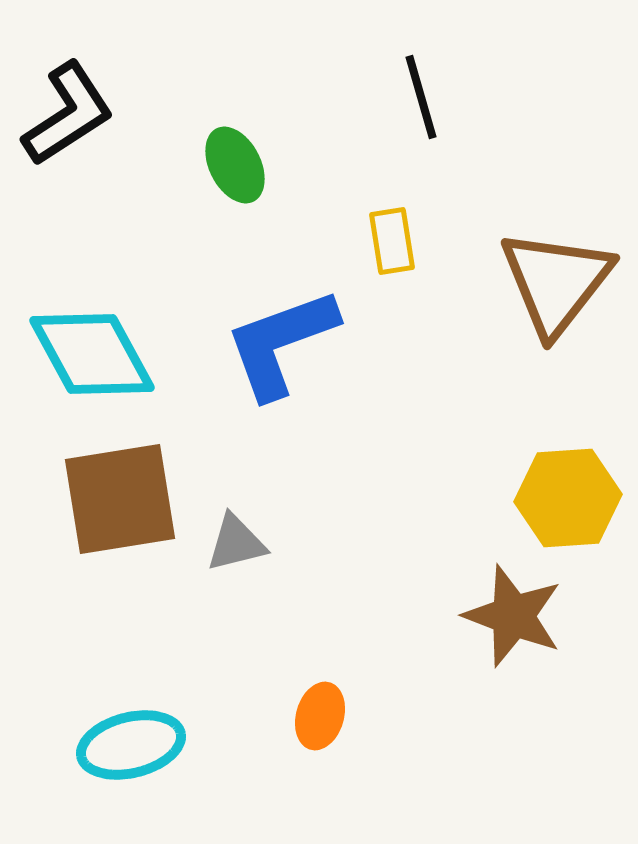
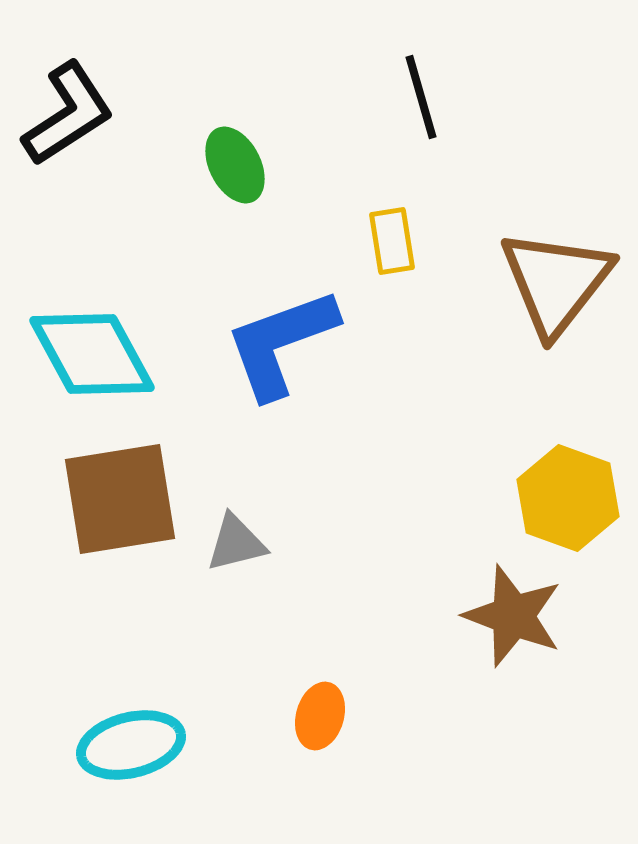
yellow hexagon: rotated 24 degrees clockwise
